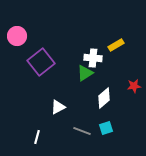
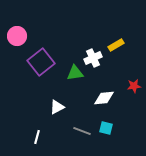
white cross: rotated 30 degrees counterclockwise
green triangle: moved 10 px left; rotated 24 degrees clockwise
white diamond: rotated 35 degrees clockwise
white triangle: moved 1 px left
cyan square: rotated 32 degrees clockwise
